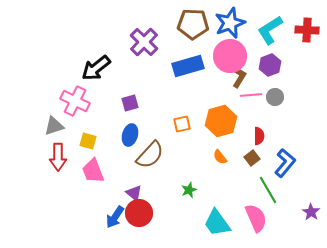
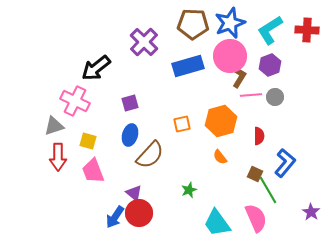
brown square: moved 3 px right, 16 px down; rotated 28 degrees counterclockwise
